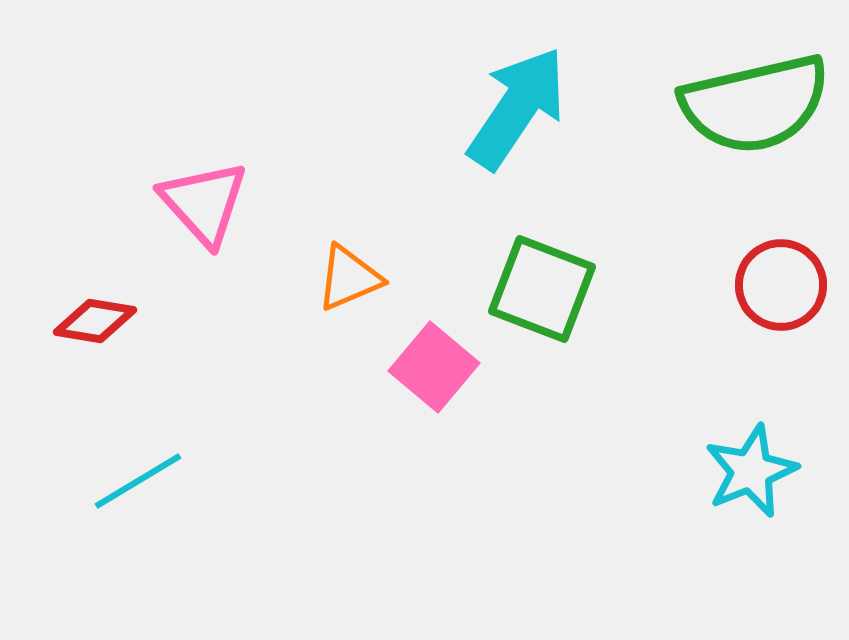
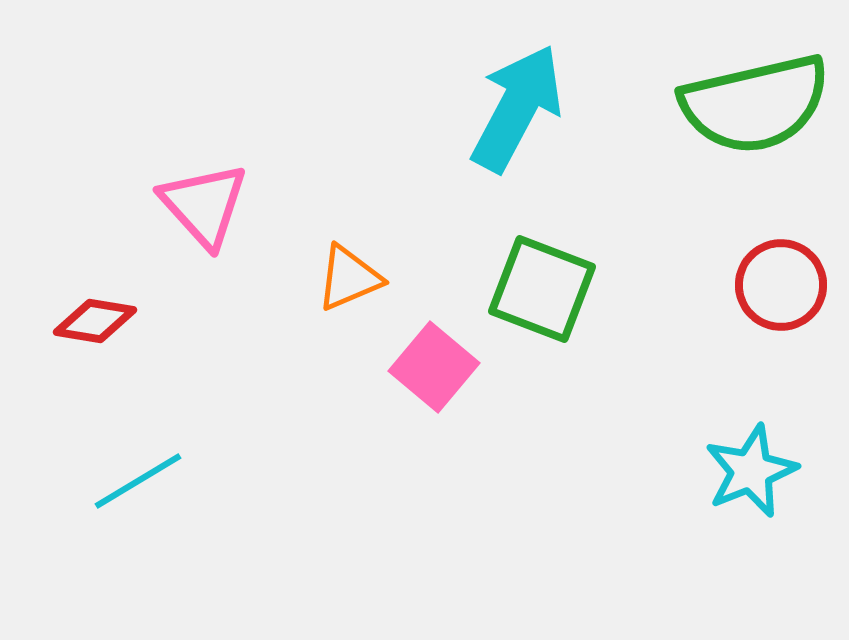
cyan arrow: rotated 6 degrees counterclockwise
pink triangle: moved 2 px down
